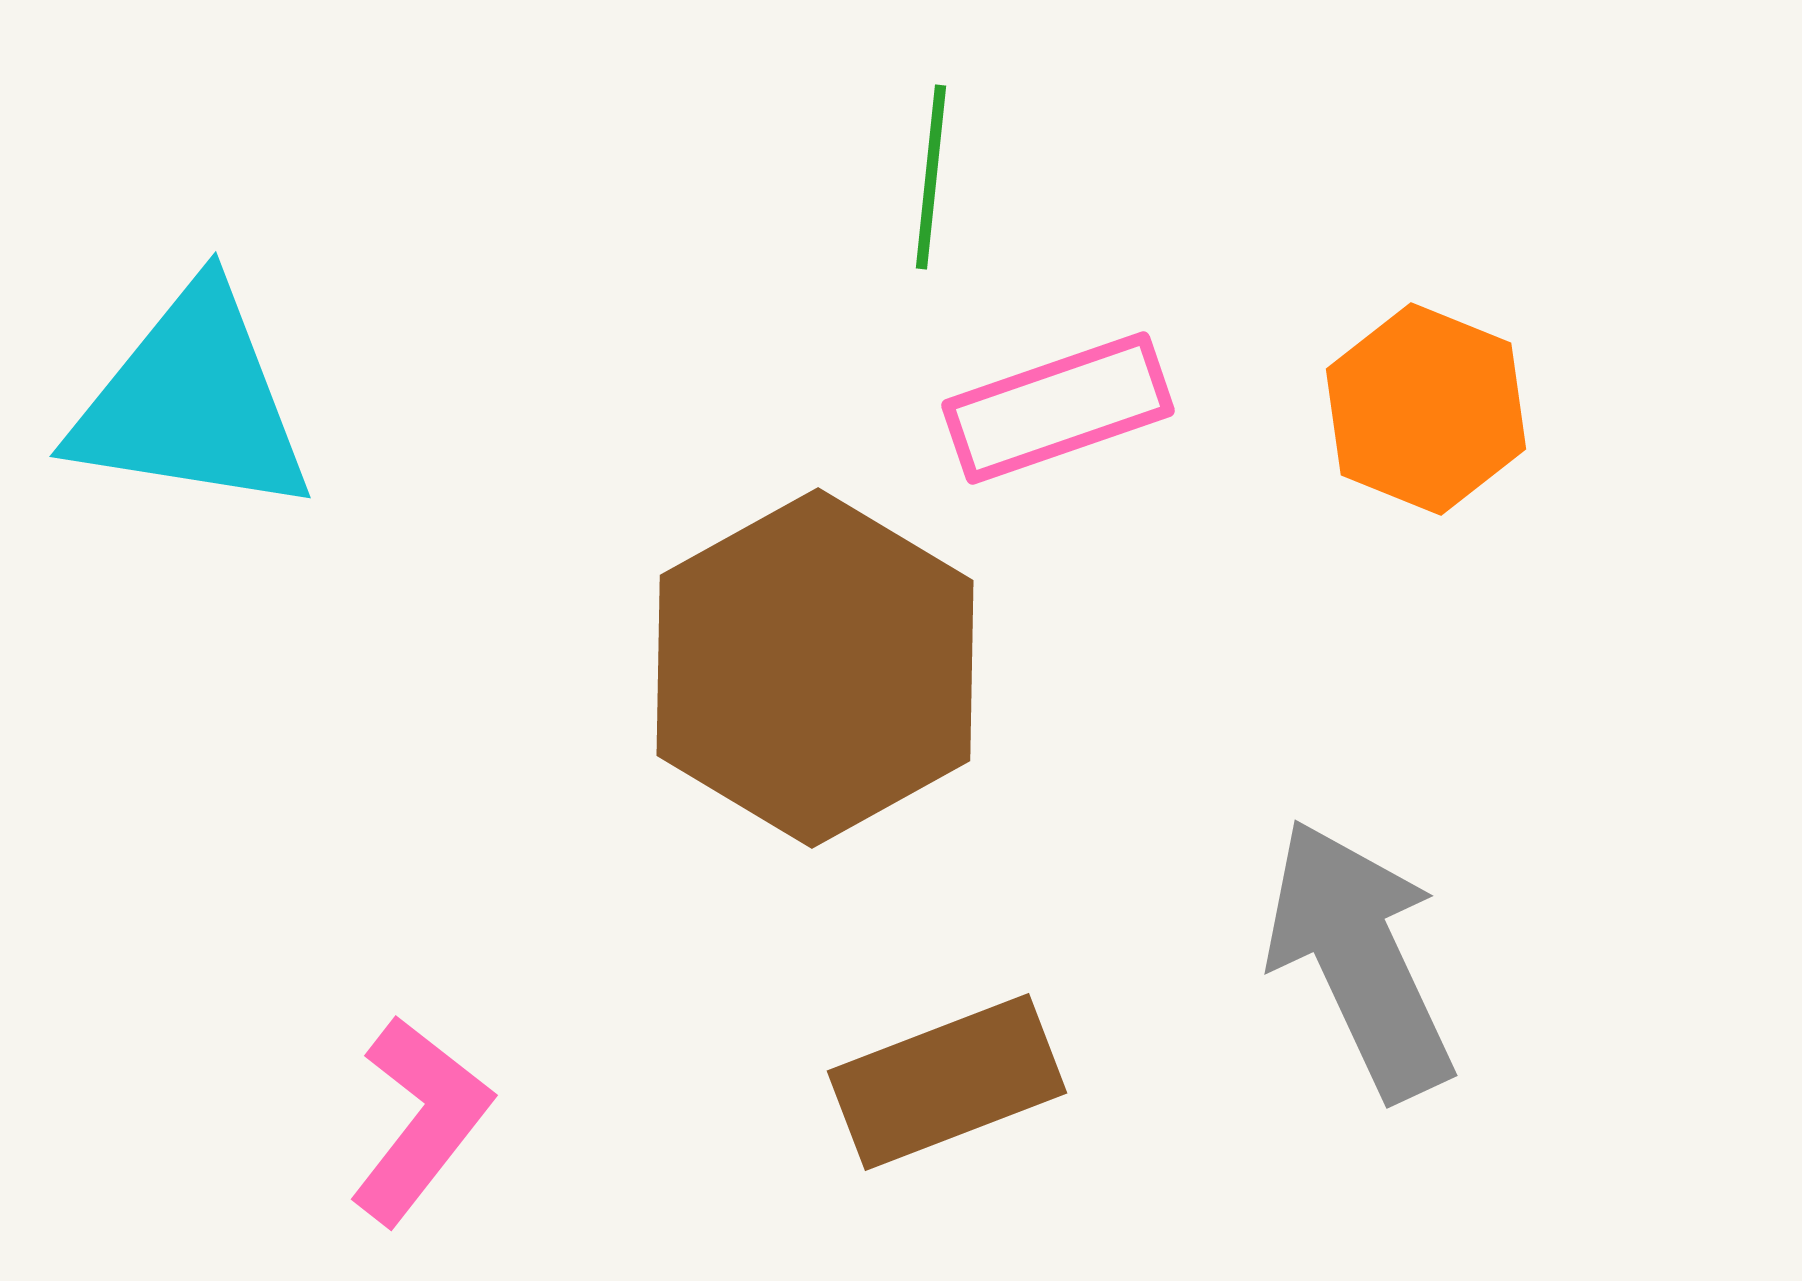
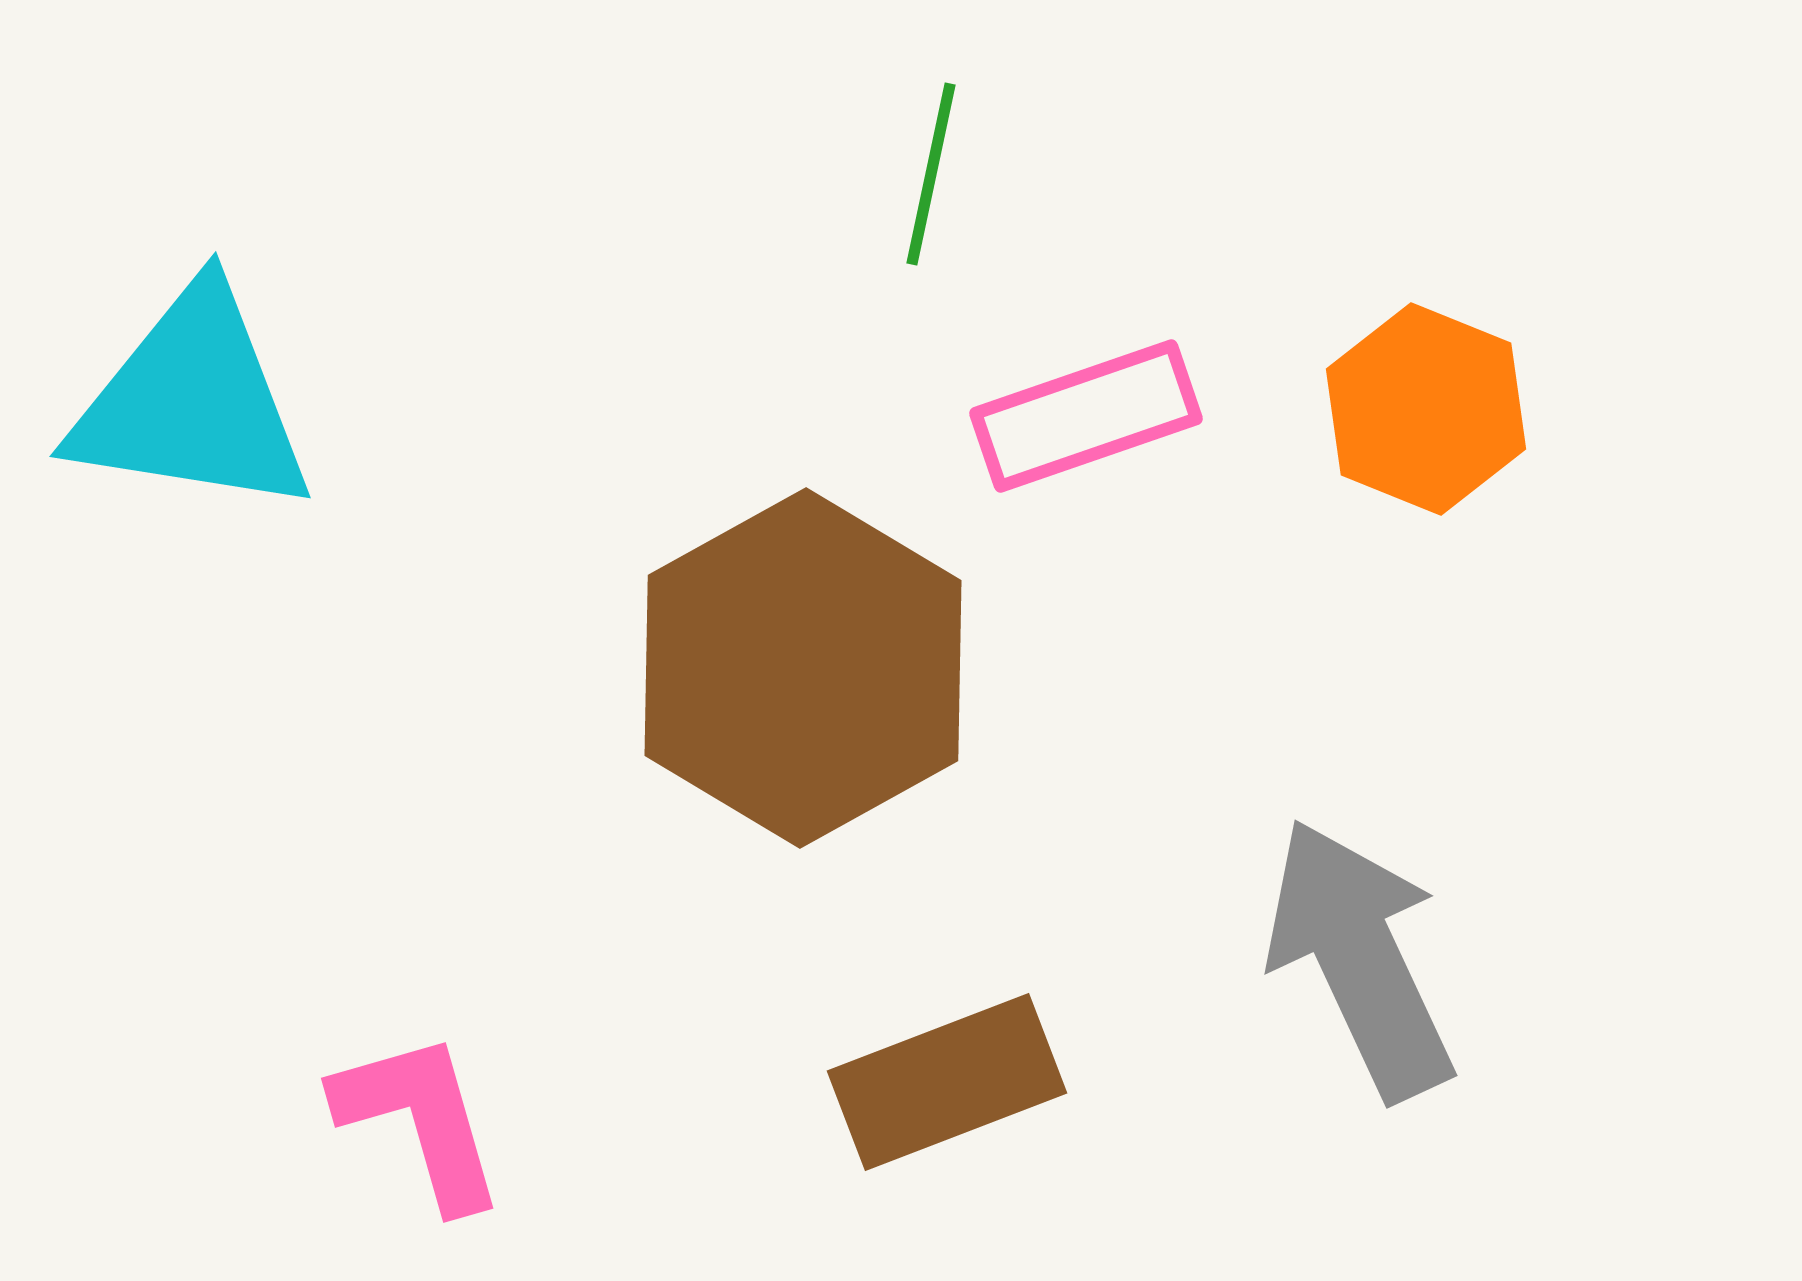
green line: moved 3 px up; rotated 6 degrees clockwise
pink rectangle: moved 28 px right, 8 px down
brown hexagon: moved 12 px left
pink L-shape: rotated 54 degrees counterclockwise
